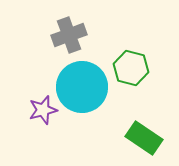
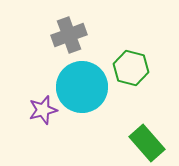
green rectangle: moved 3 px right, 5 px down; rotated 15 degrees clockwise
